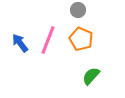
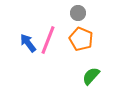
gray circle: moved 3 px down
blue arrow: moved 8 px right
